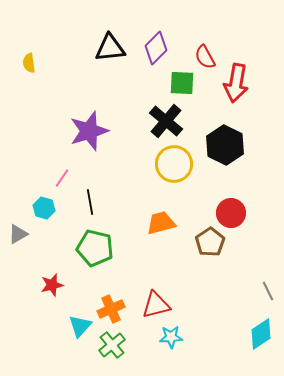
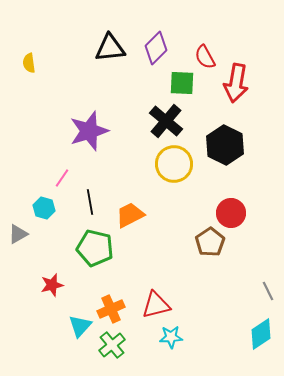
orange trapezoid: moved 31 px left, 8 px up; rotated 12 degrees counterclockwise
